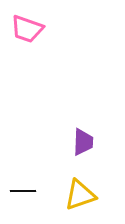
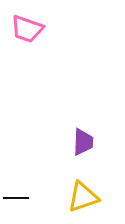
black line: moved 7 px left, 7 px down
yellow triangle: moved 3 px right, 2 px down
